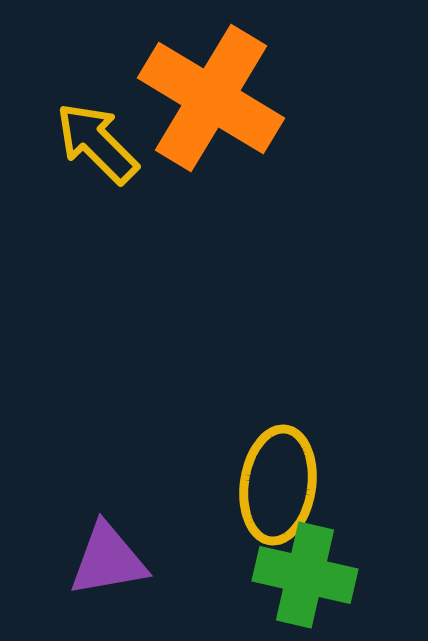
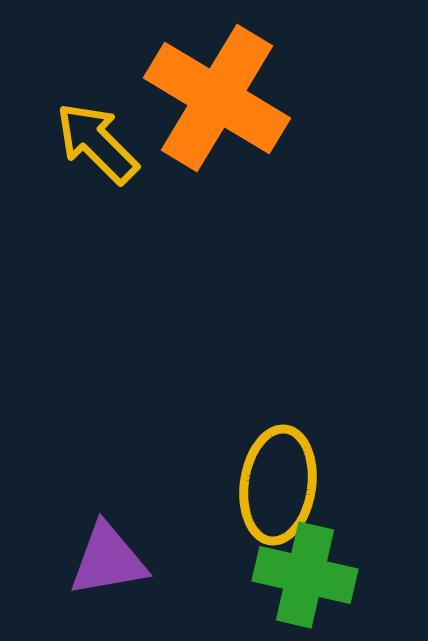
orange cross: moved 6 px right
